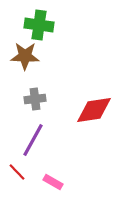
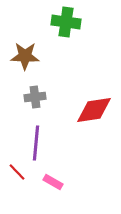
green cross: moved 27 px right, 3 px up
gray cross: moved 2 px up
purple line: moved 3 px right, 3 px down; rotated 24 degrees counterclockwise
